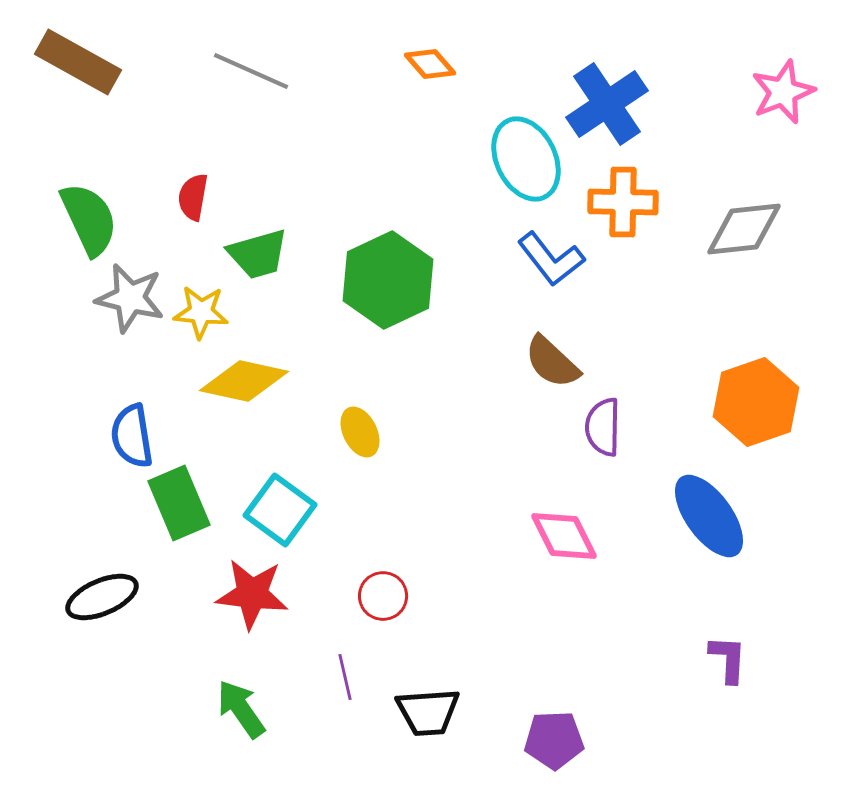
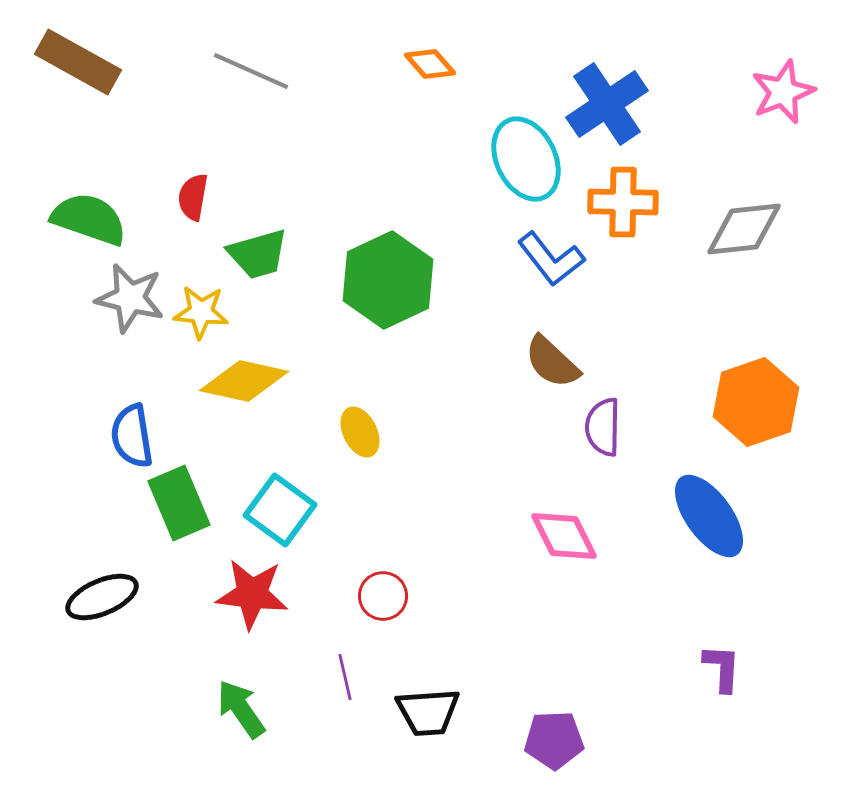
green semicircle: rotated 46 degrees counterclockwise
purple L-shape: moved 6 px left, 9 px down
